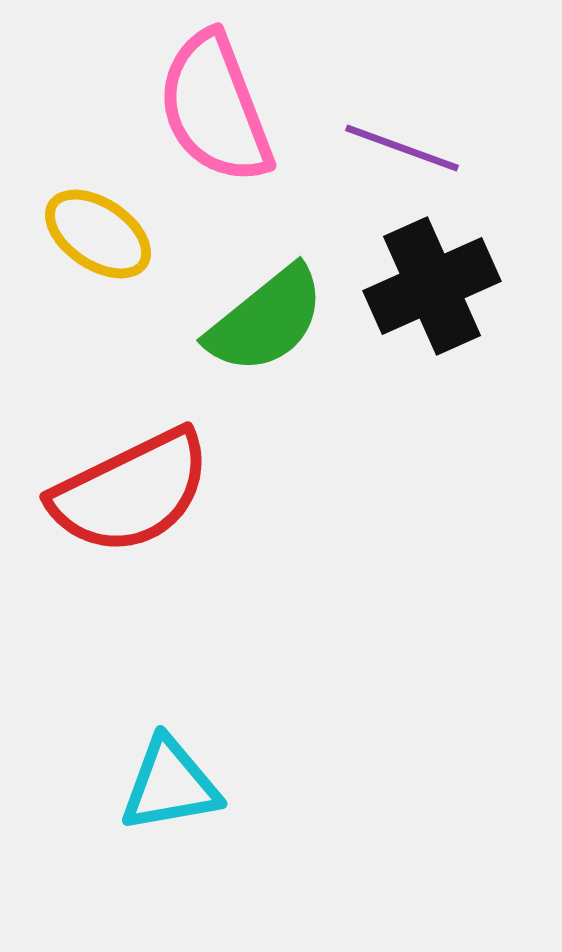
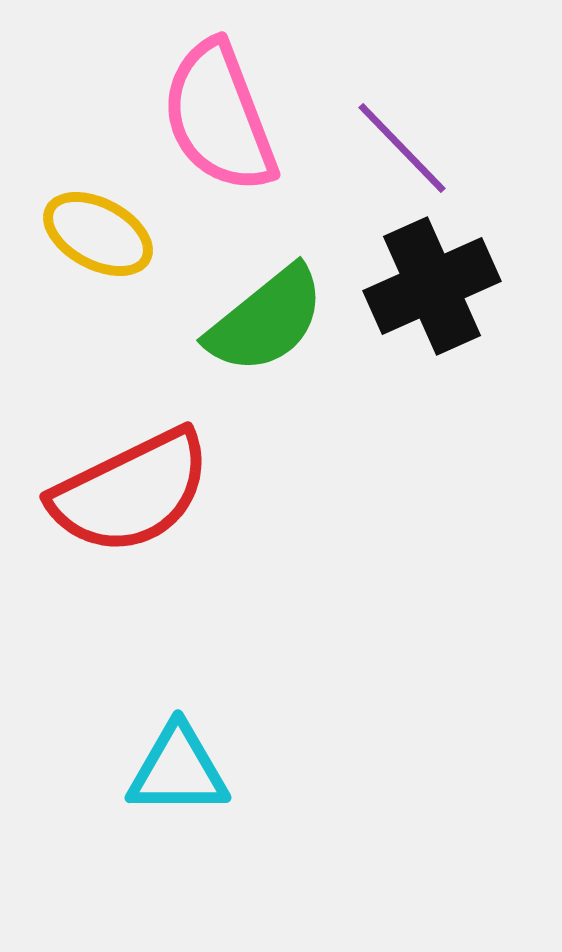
pink semicircle: moved 4 px right, 9 px down
purple line: rotated 26 degrees clockwise
yellow ellipse: rotated 6 degrees counterclockwise
cyan triangle: moved 8 px right, 15 px up; rotated 10 degrees clockwise
